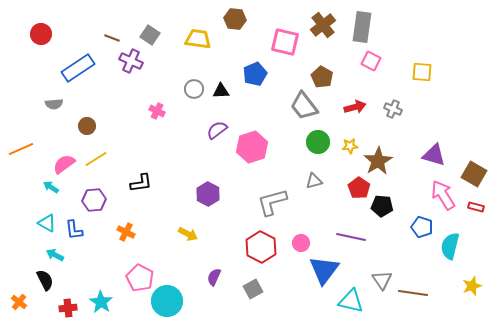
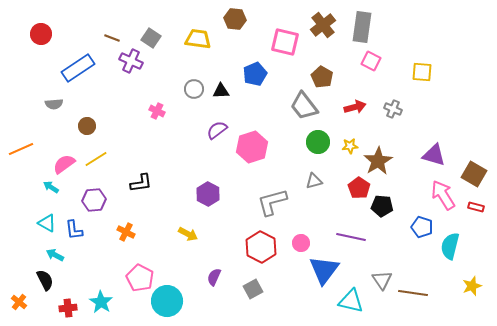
gray square at (150, 35): moved 1 px right, 3 px down
